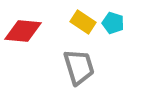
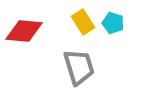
yellow rectangle: rotated 25 degrees clockwise
red diamond: moved 1 px right
